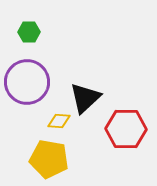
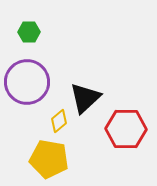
yellow diamond: rotated 45 degrees counterclockwise
